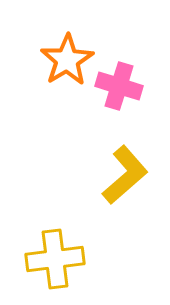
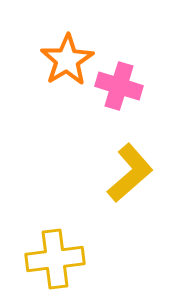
yellow L-shape: moved 5 px right, 2 px up
